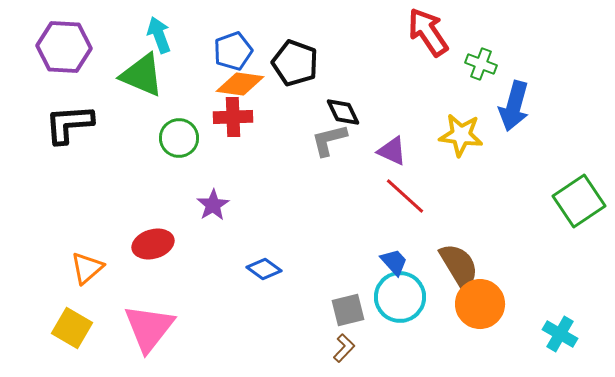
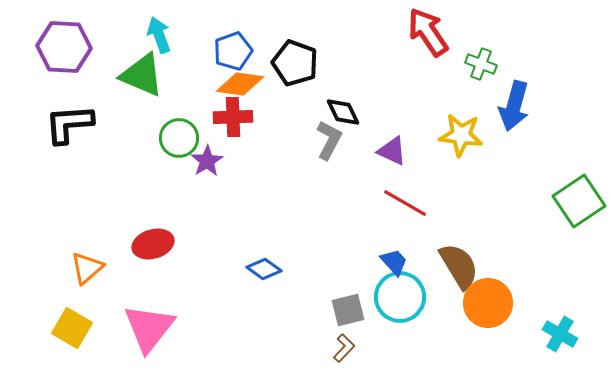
gray L-shape: rotated 132 degrees clockwise
red line: moved 7 px down; rotated 12 degrees counterclockwise
purple star: moved 6 px left, 44 px up
orange circle: moved 8 px right, 1 px up
